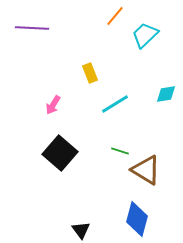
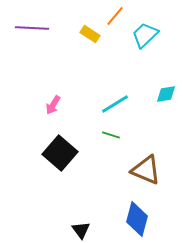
yellow rectangle: moved 39 px up; rotated 36 degrees counterclockwise
green line: moved 9 px left, 16 px up
brown triangle: rotated 8 degrees counterclockwise
